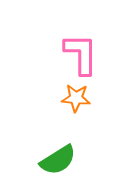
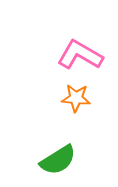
pink L-shape: moved 1 px left, 1 px down; rotated 60 degrees counterclockwise
